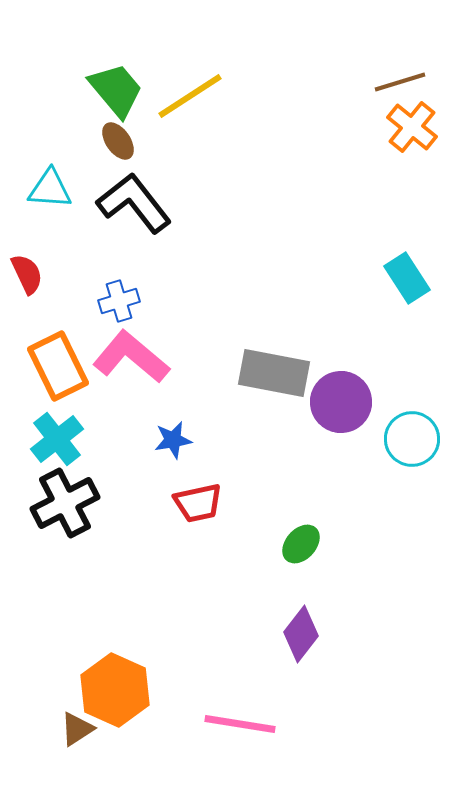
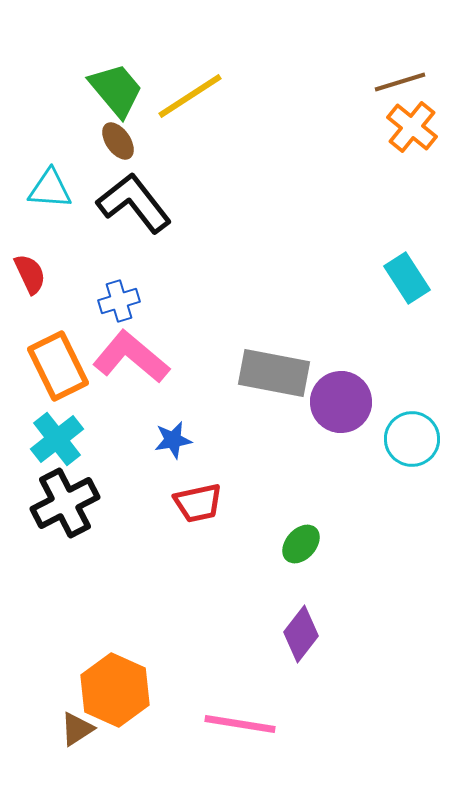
red semicircle: moved 3 px right
